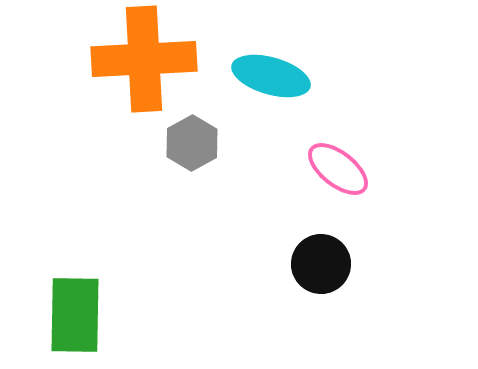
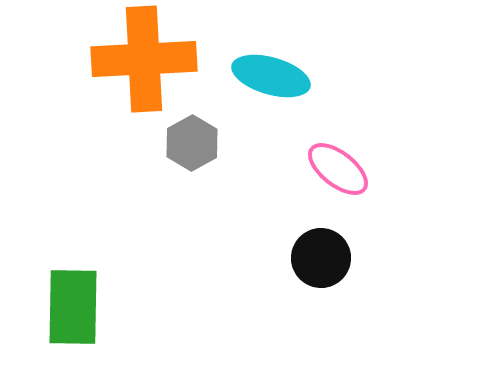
black circle: moved 6 px up
green rectangle: moved 2 px left, 8 px up
